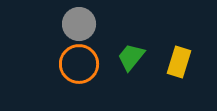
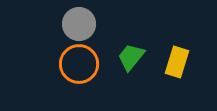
yellow rectangle: moved 2 px left
